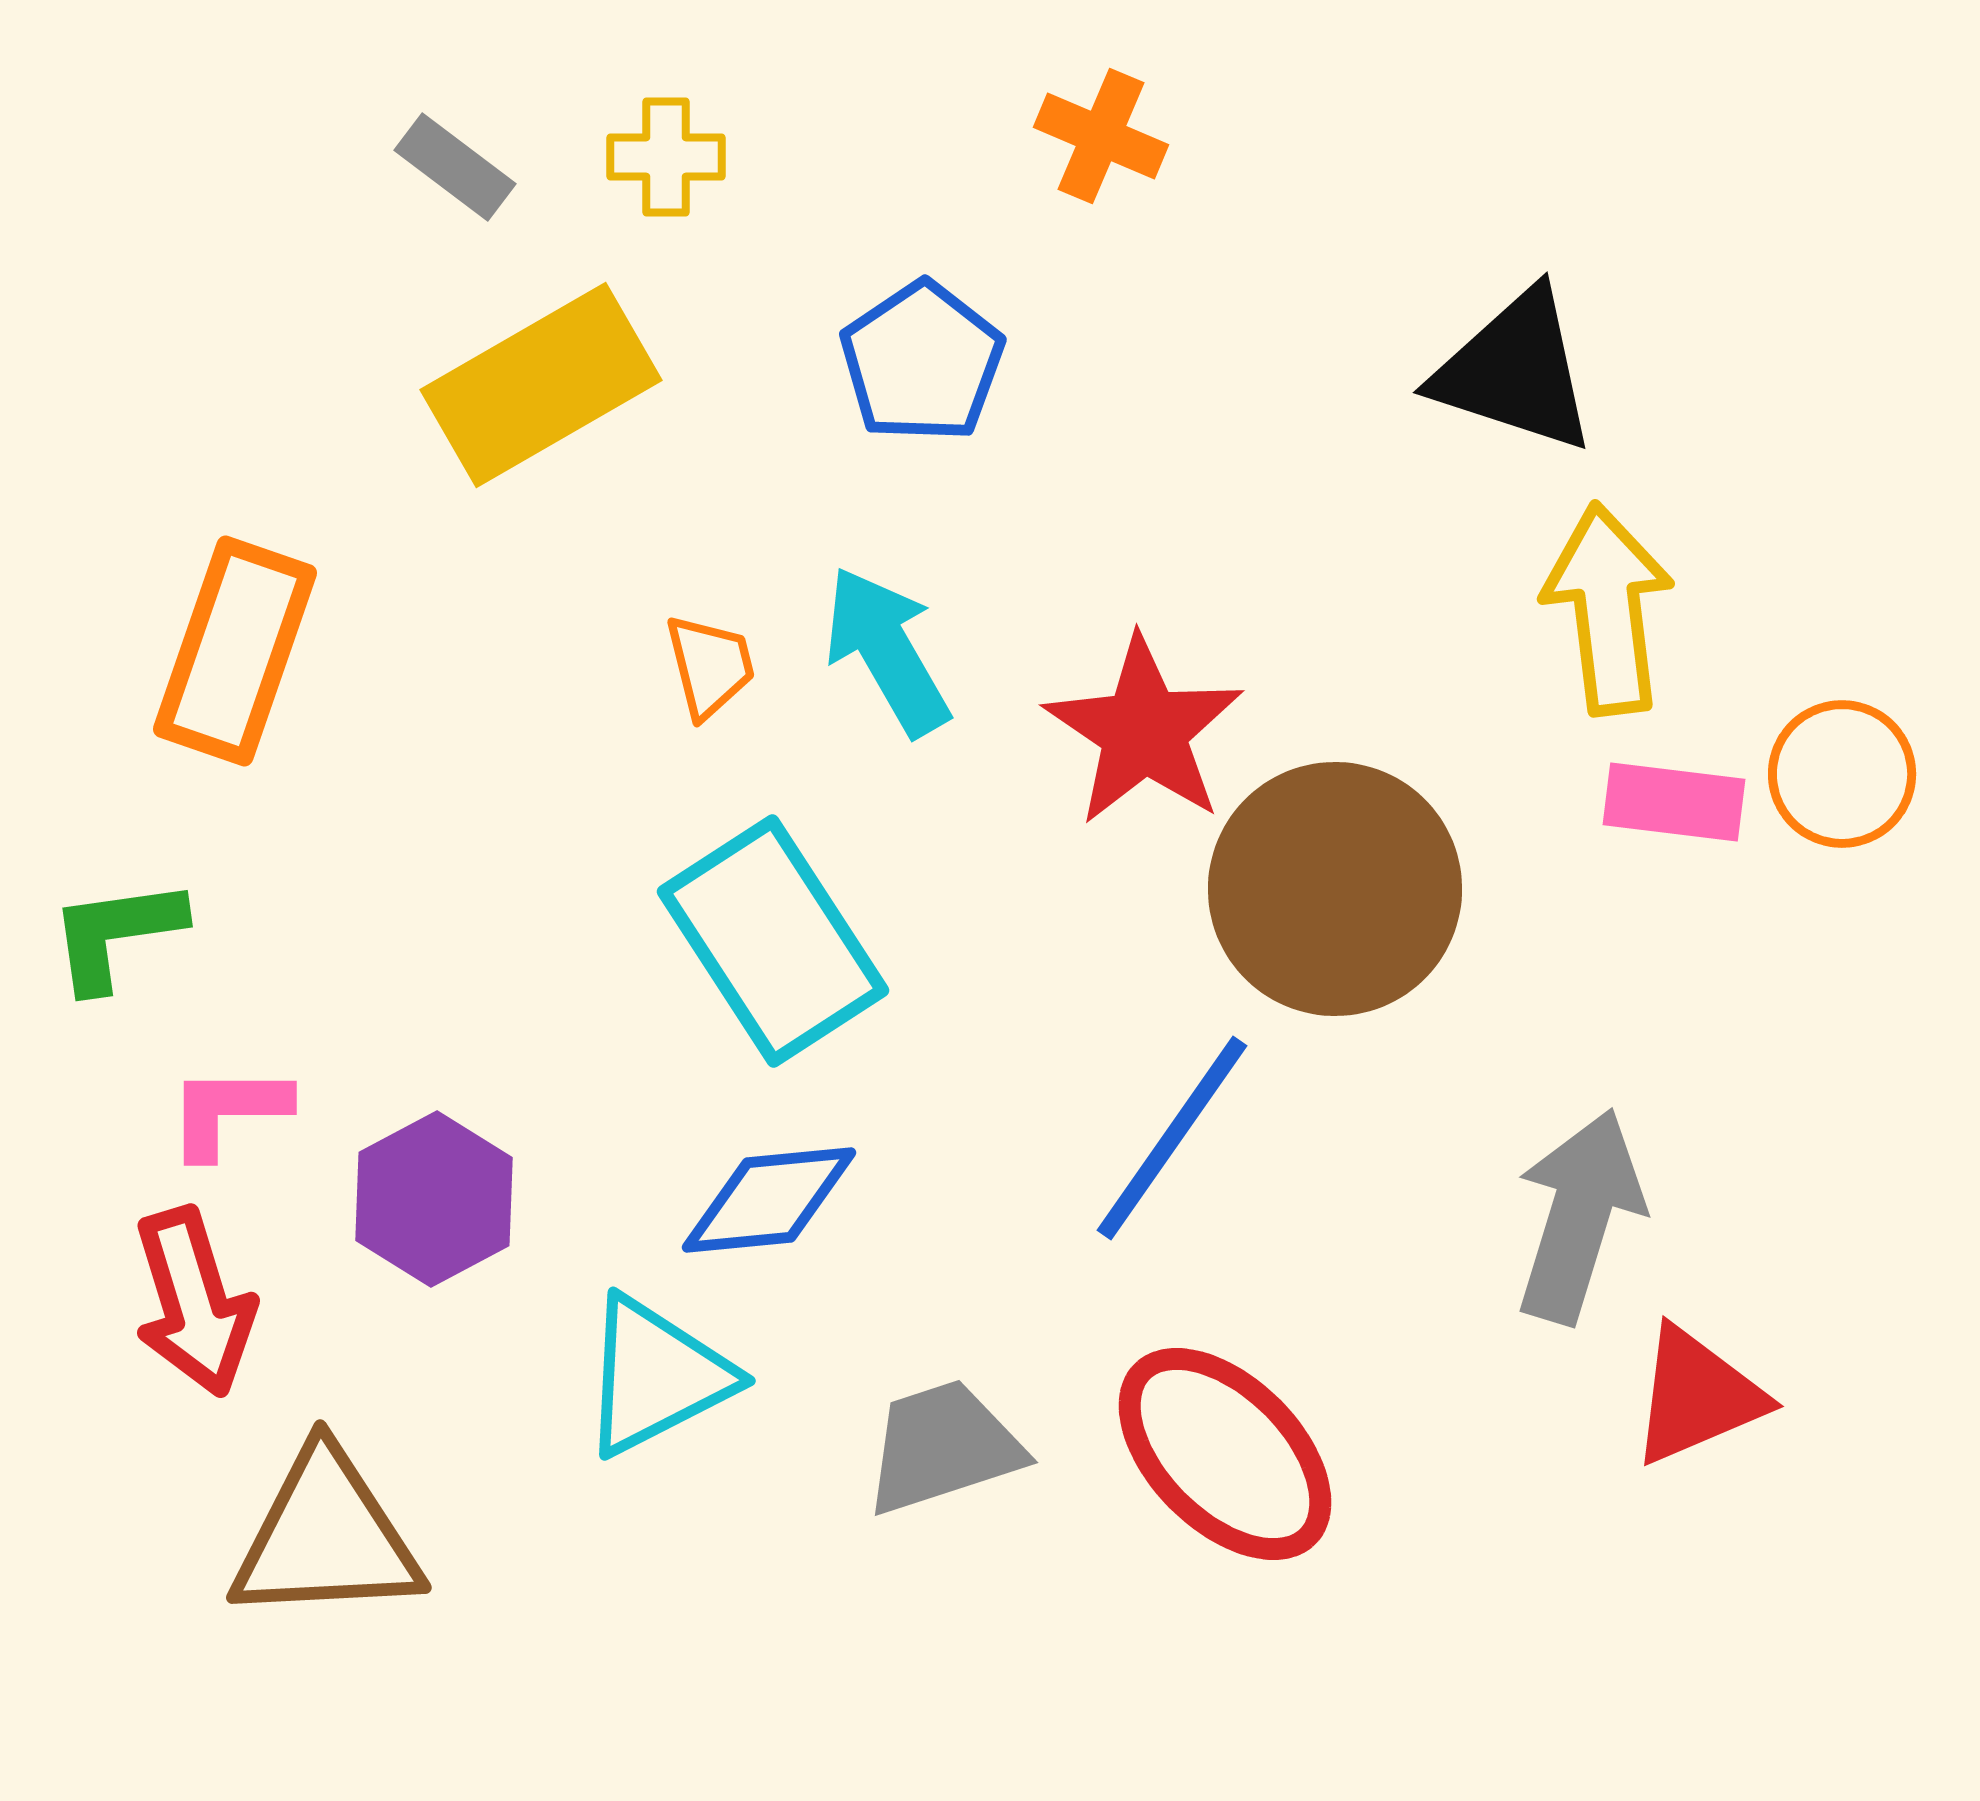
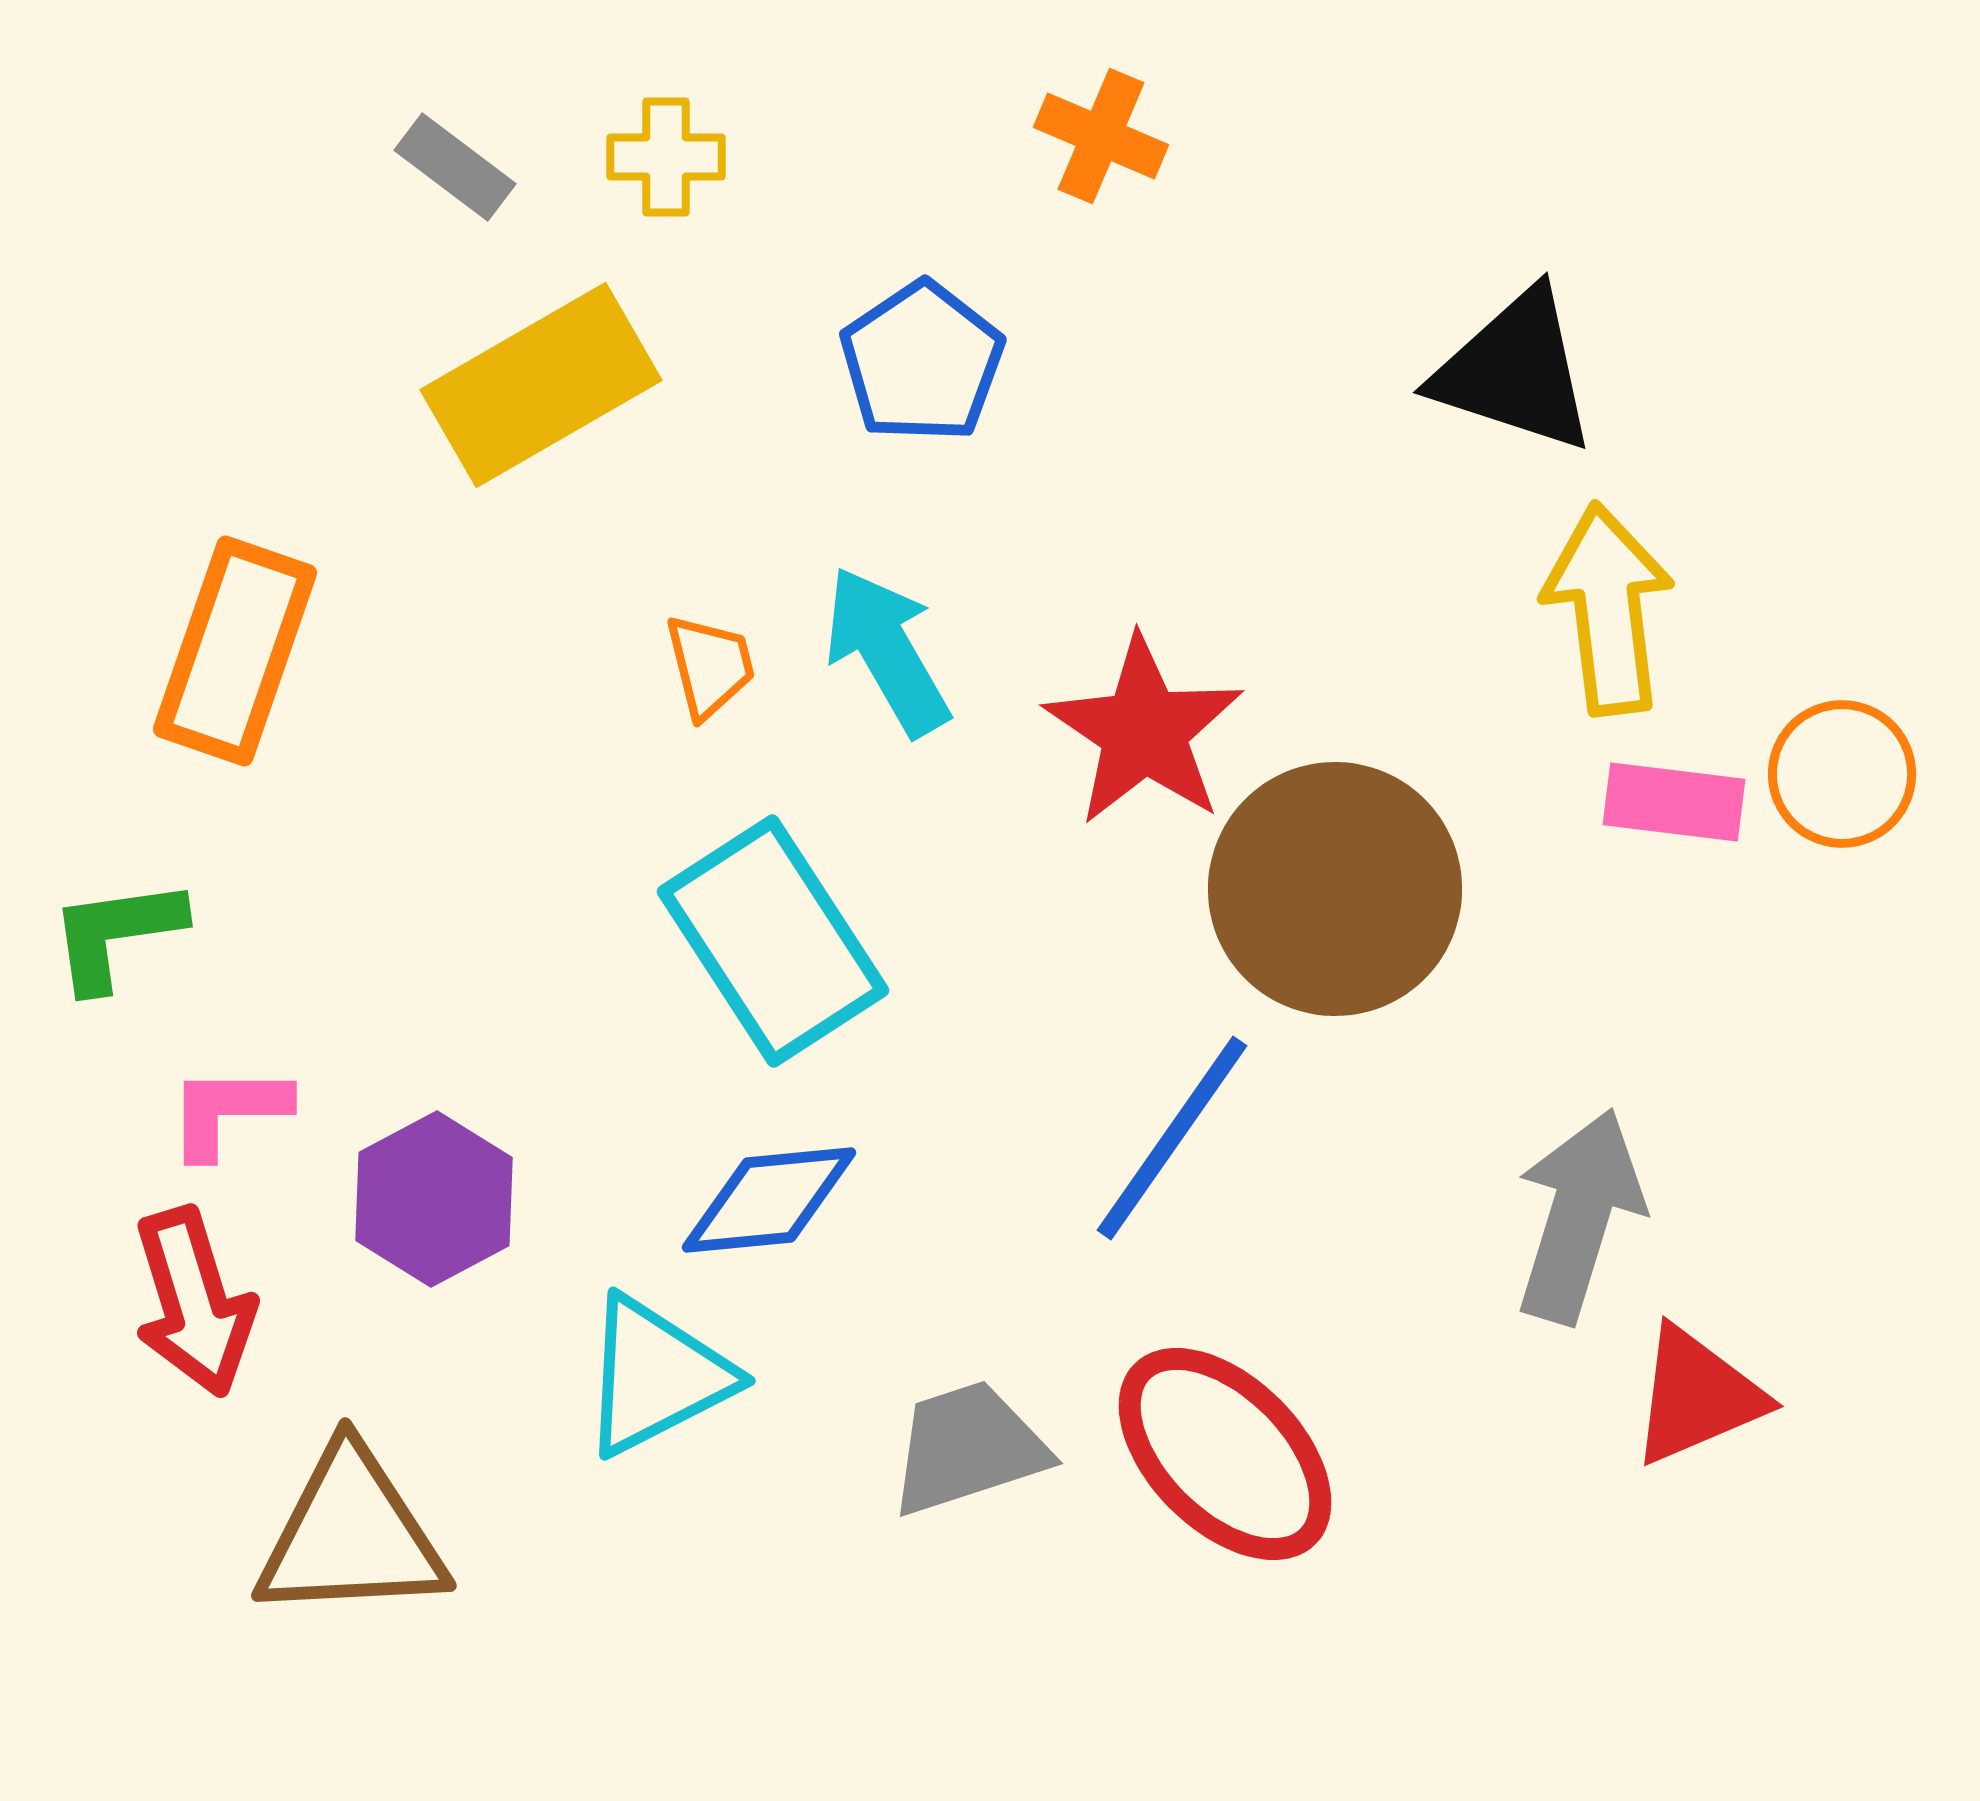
gray trapezoid: moved 25 px right, 1 px down
brown triangle: moved 25 px right, 2 px up
